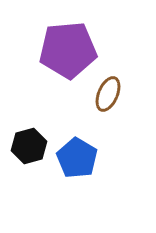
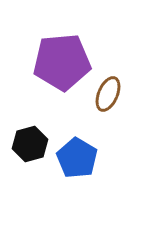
purple pentagon: moved 6 px left, 12 px down
black hexagon: moved 1 px right, 2 px up
